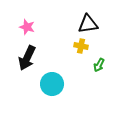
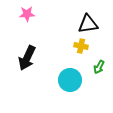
pink star: moved 13 px up; rotated 21 degrees counterclockwise
green arrow: moved 2 px down
cyan circle: moved 18 px right, 4 px up
